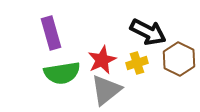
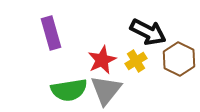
yellow cross: moved 1 px left, 2 px up; rotated 15 degrees counterclockwise
green semicircle: moved 7 px right, 17 px down
gray triangle: rotated 12 degrees counterclockwise
